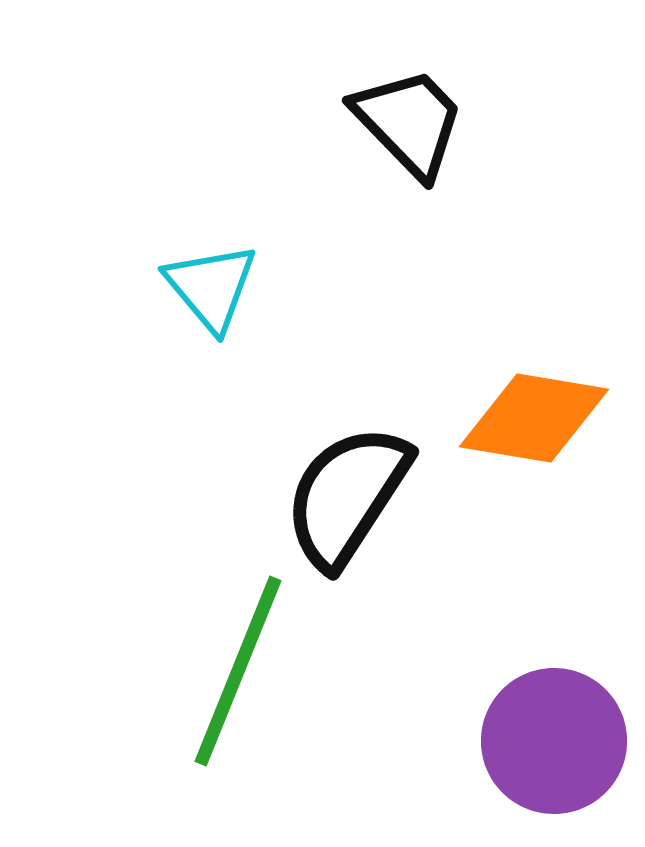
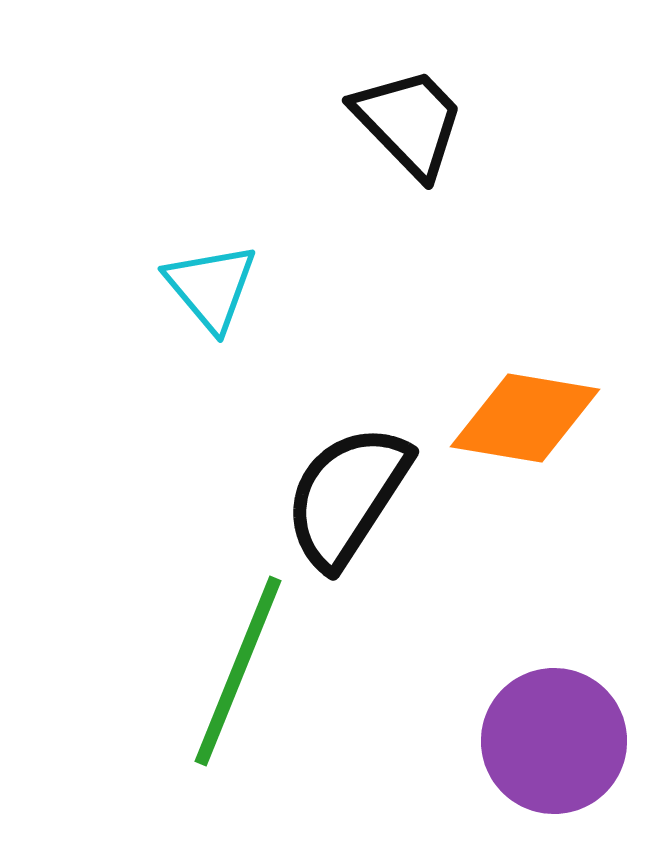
orange diamond: moved 9 px left
